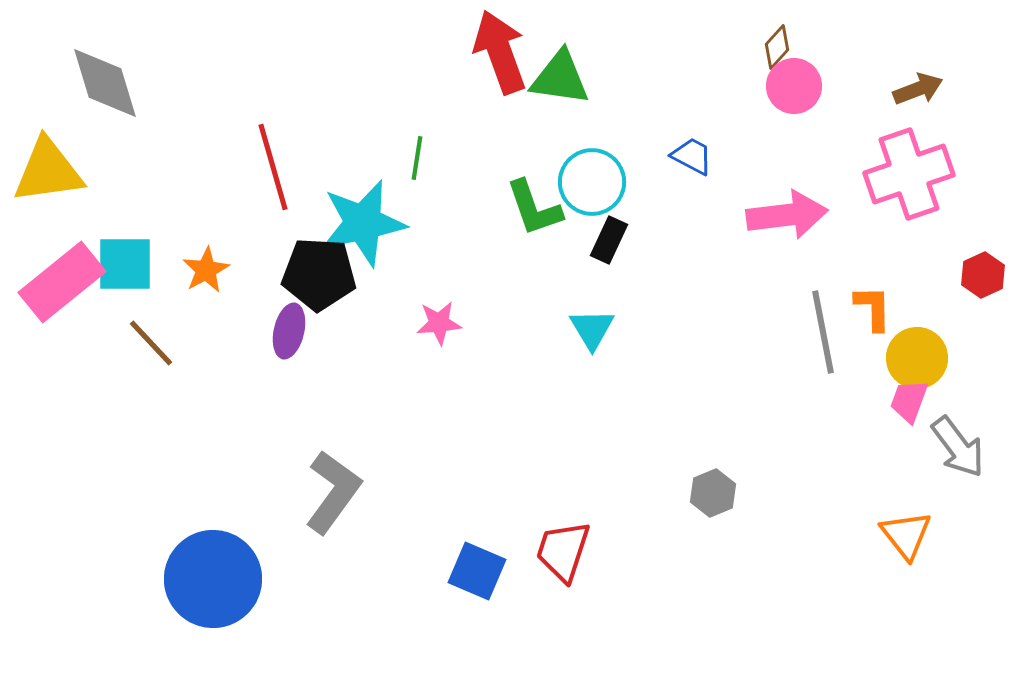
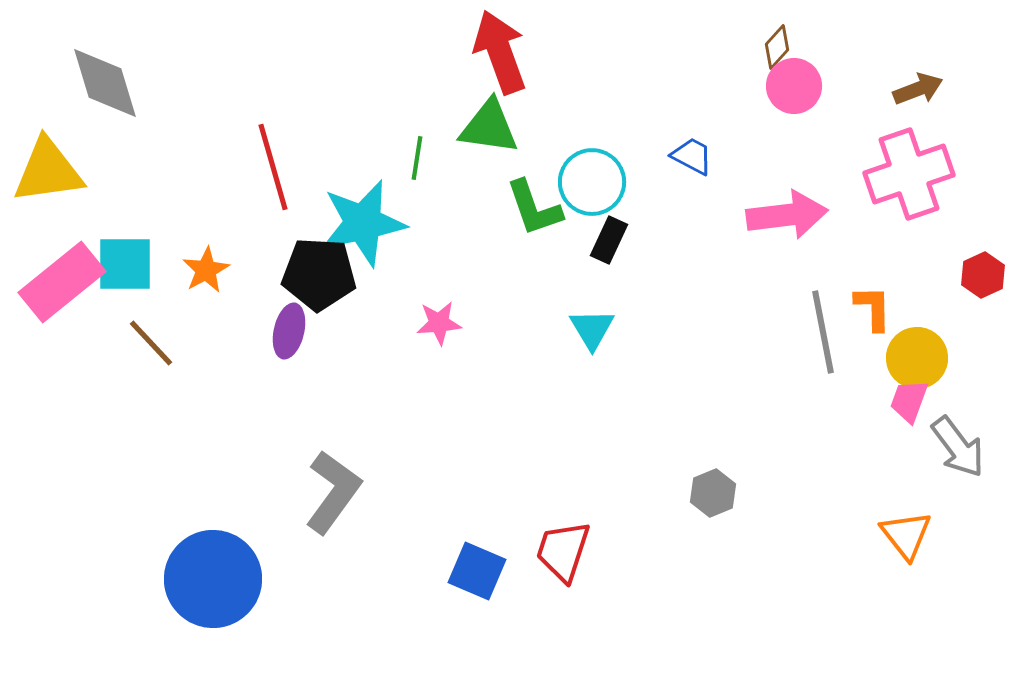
green triangle: moved 71 px left, 49 px down
